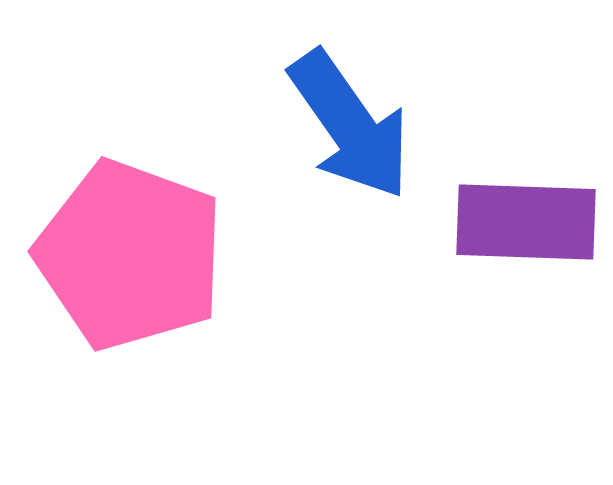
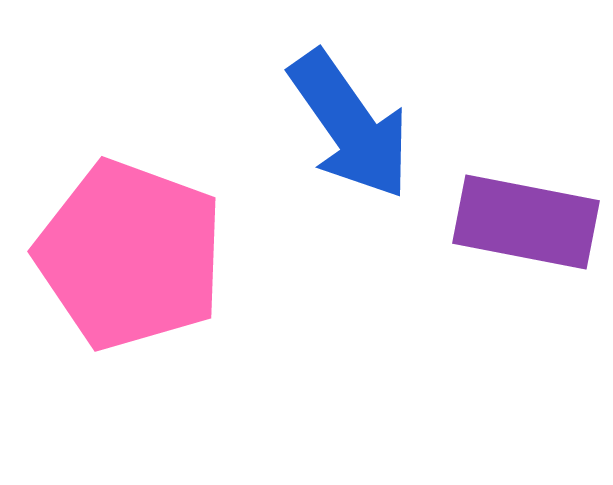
purple rectangle: rotated 9 degrees clockwise
